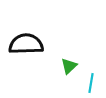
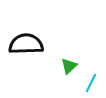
cyan line: rotated 18 degrees clockwise
